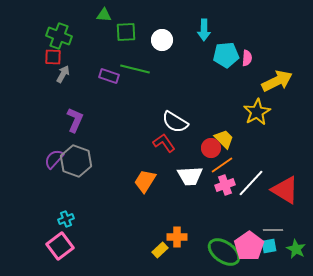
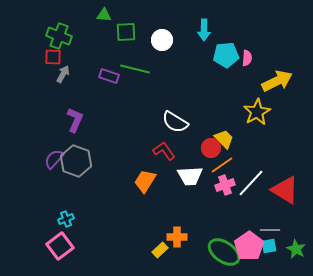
red L-shape: moved 8 px down
gray line: moved 3 px left
